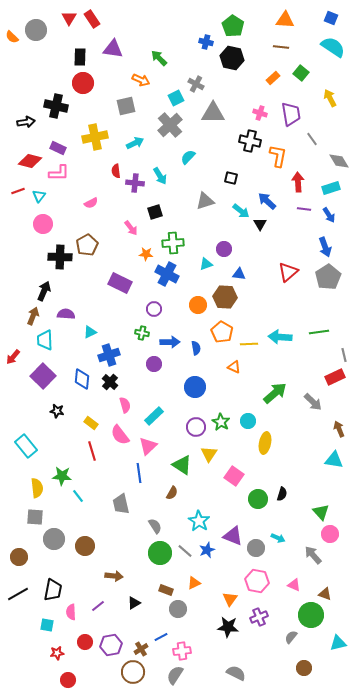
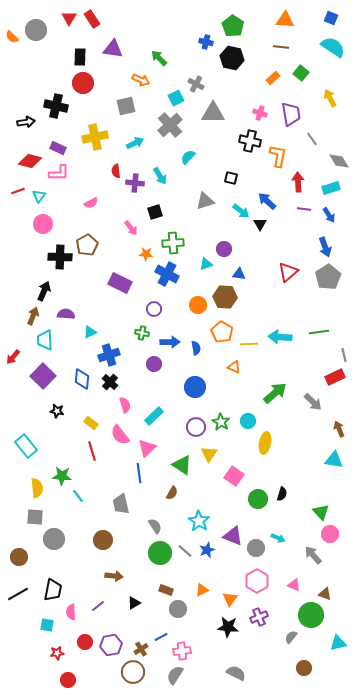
pink triangle at (148, 446): moved 1 px left, 2 px down
brown circle at (85, 546): moved 18 px right, 6 px up
pink hexagon at (257, 581): rotated 20 degrees clockwise
orange triangle at (194, 583): moved 8 px right, 7 px down
